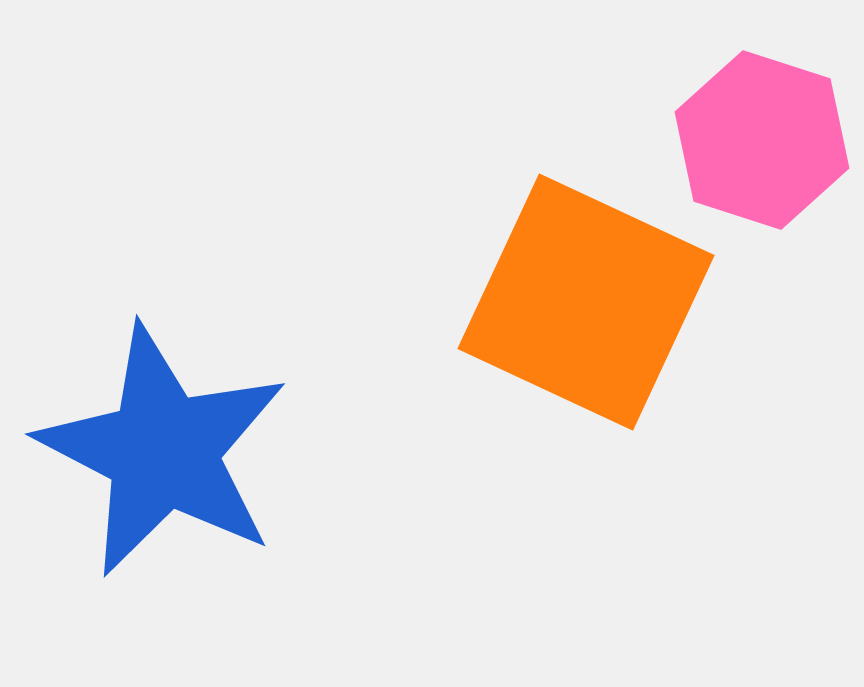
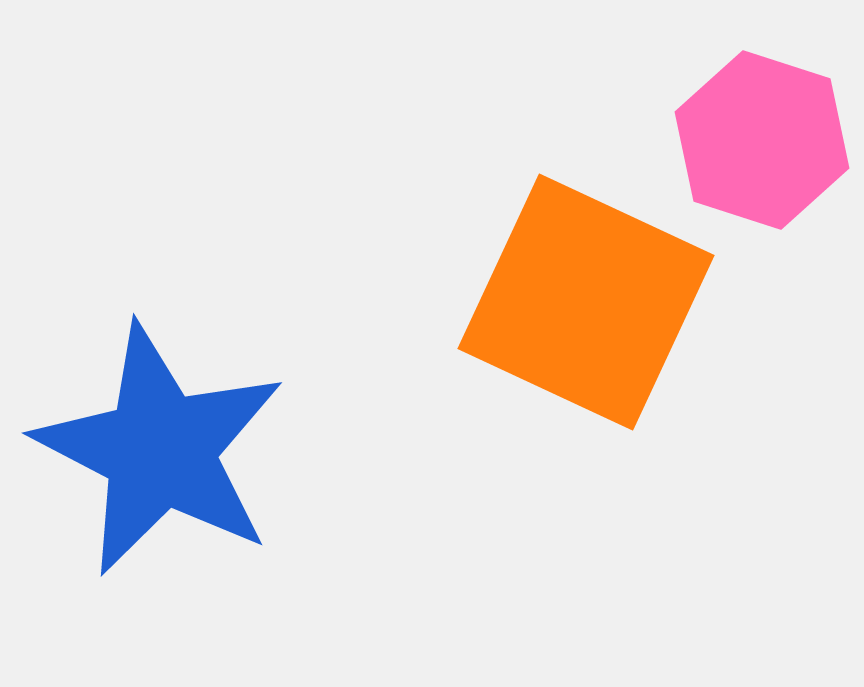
blue star: moved 3 px left, 1 px up
